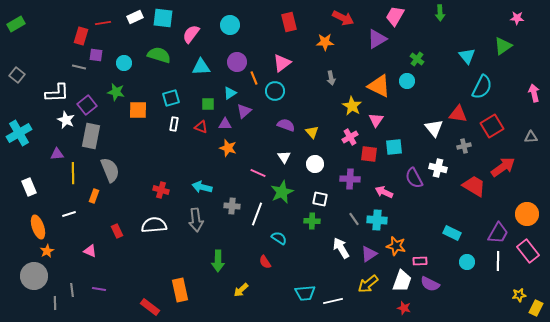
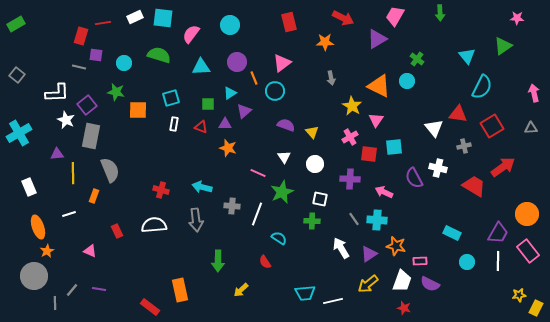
gray triangle at (531, 137): moved 9 px up
gray line at (72, 290): rotated 48 degrees clockwise
